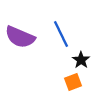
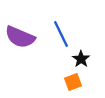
black star: moved 1 px up
